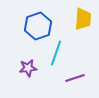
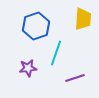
blue hexagon: moved 2 px left
